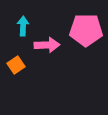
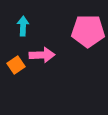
pink pentagon: moved 2 px right, 1 px down
pink arrow: moved 5 px left, 10 px down
